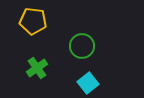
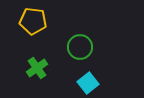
green circle: moved 2 px left, 1 px down
